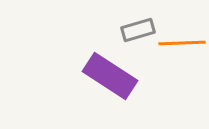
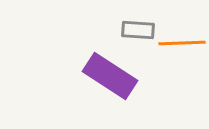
gray rectangle: rotated 20 degrees clockwise
